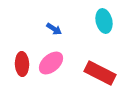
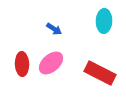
cyan ellipse: rotated 15 degrees clockwise
